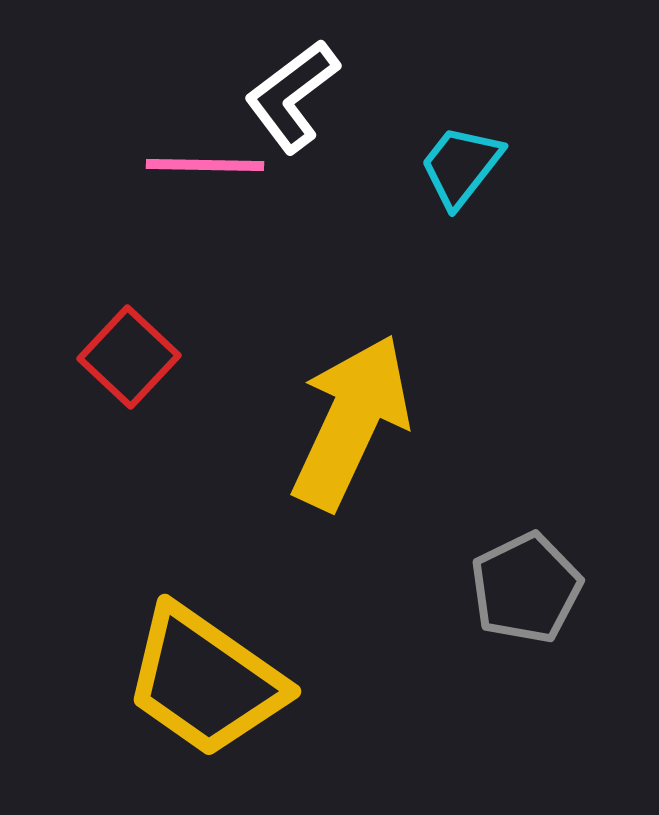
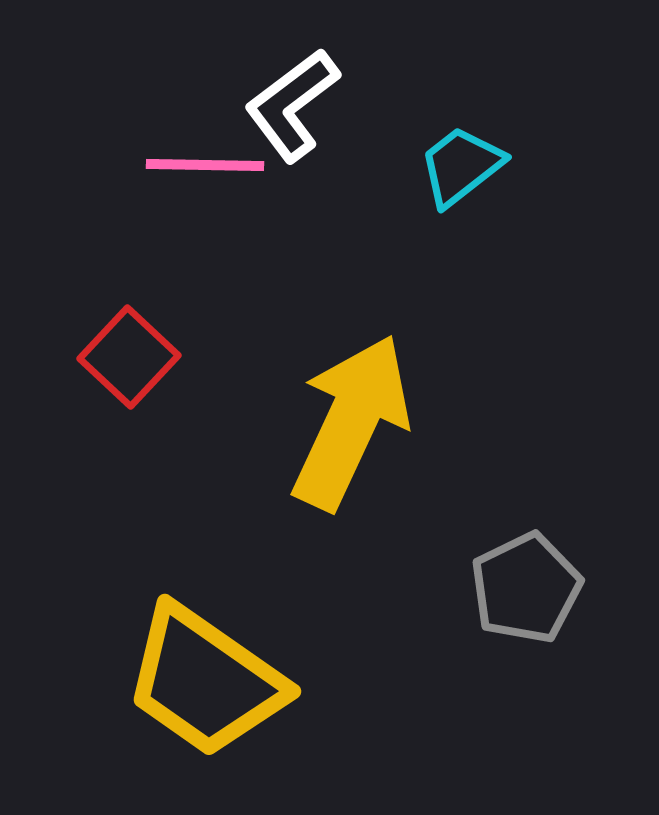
white L-shape: moved 9 px down
cyan trapezoid: rotated 14 degrees clockwise
